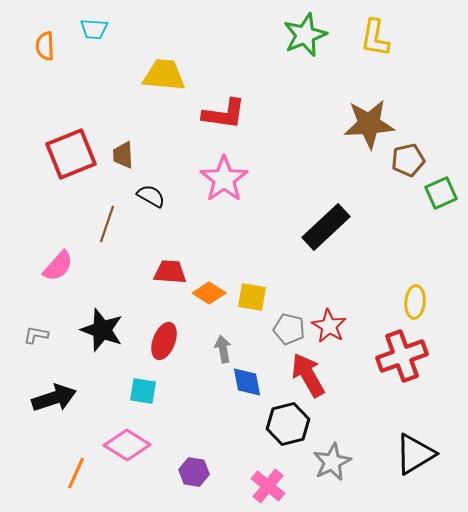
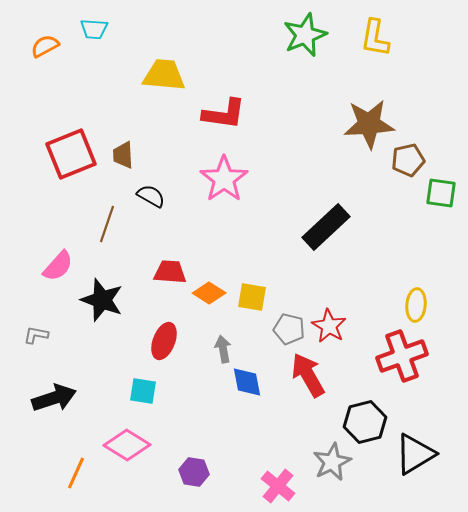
orange semicircle: rotated 64 degrees clockwise
green square: rotated 32 degrees clockwise
yellow ellipse: moved 1 px right, 3 px down
black star: moved 30 px up
black hexagon: moved 77 px right, 2 px up
pink cross: moved 10 px right
